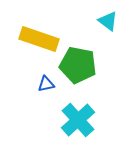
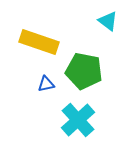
yellow rectangle: moved 3 px down
green pentagon: moved 6 px right, 6 px down
